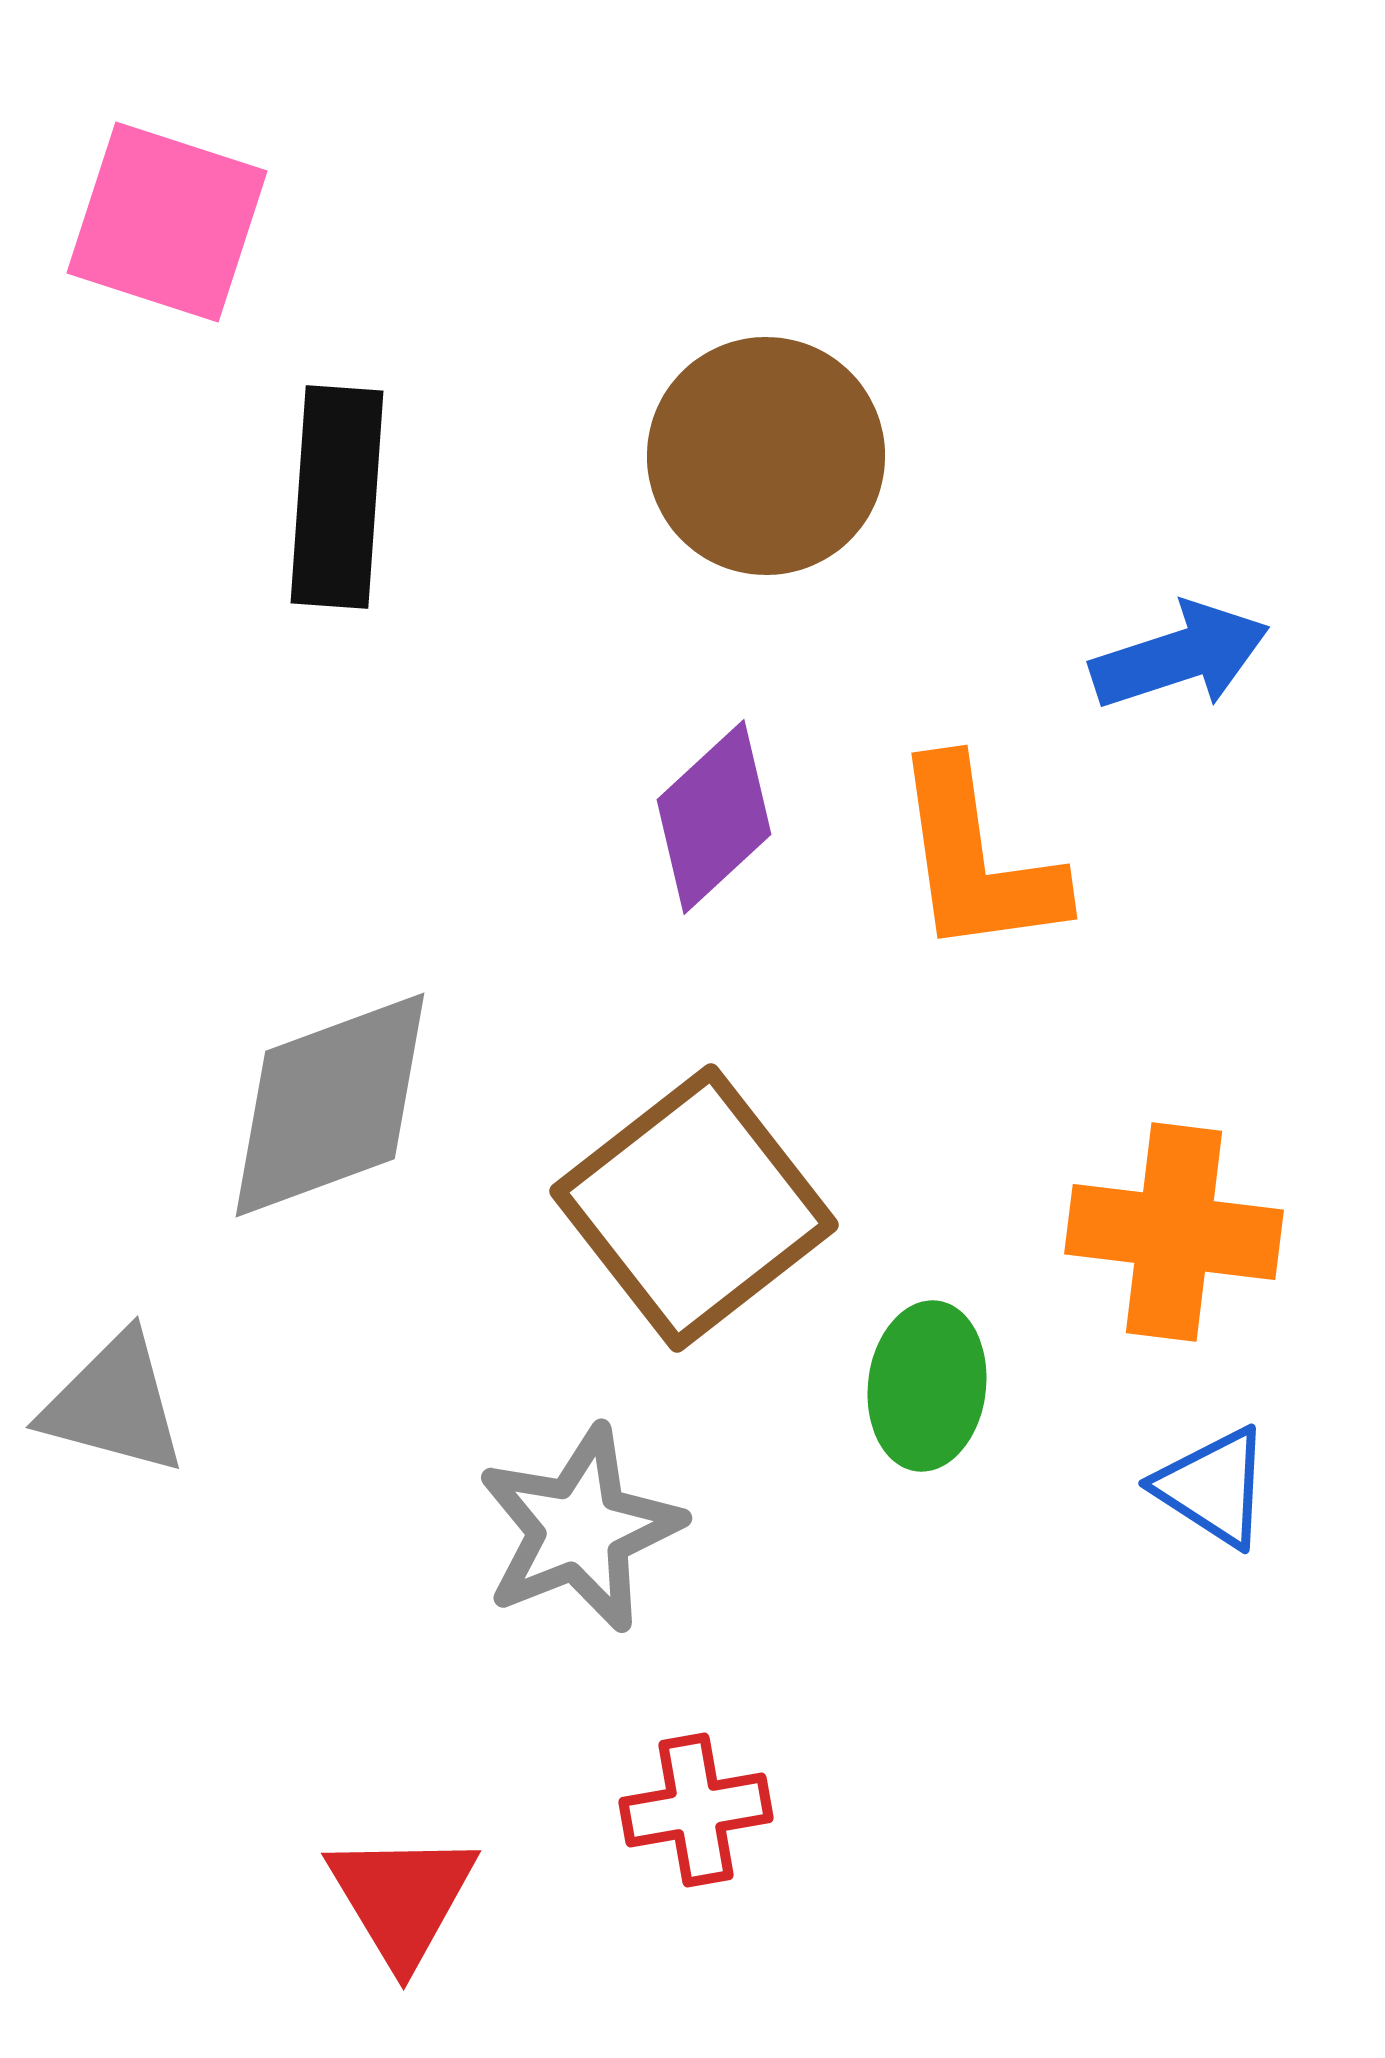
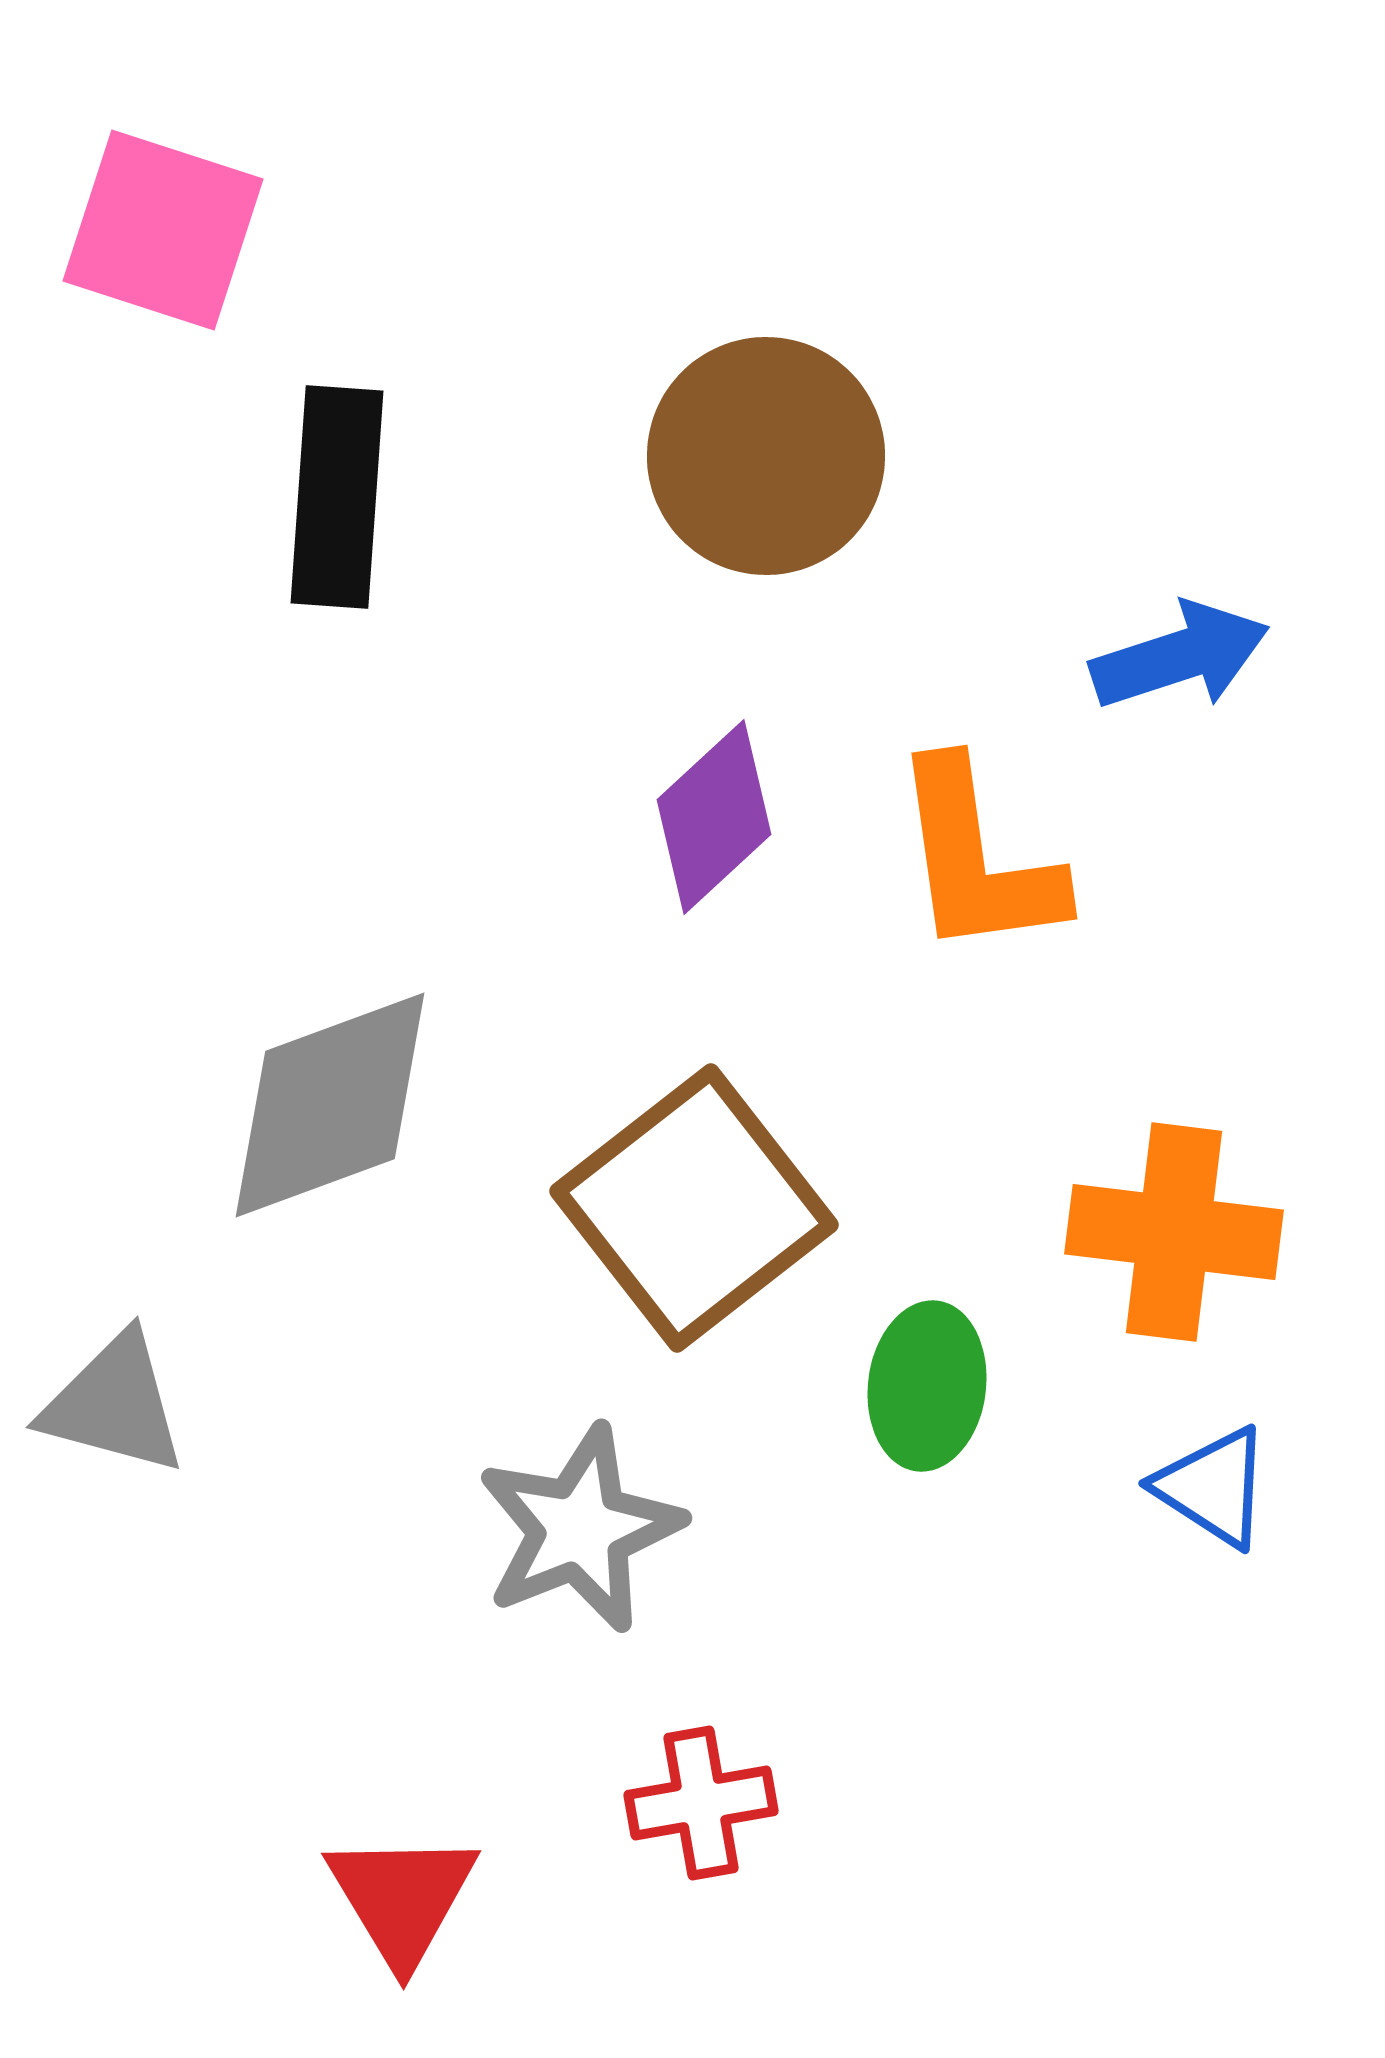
pink square: moved 4 px left, 8 px down
red cross: moved 5 px right, 7 px up
